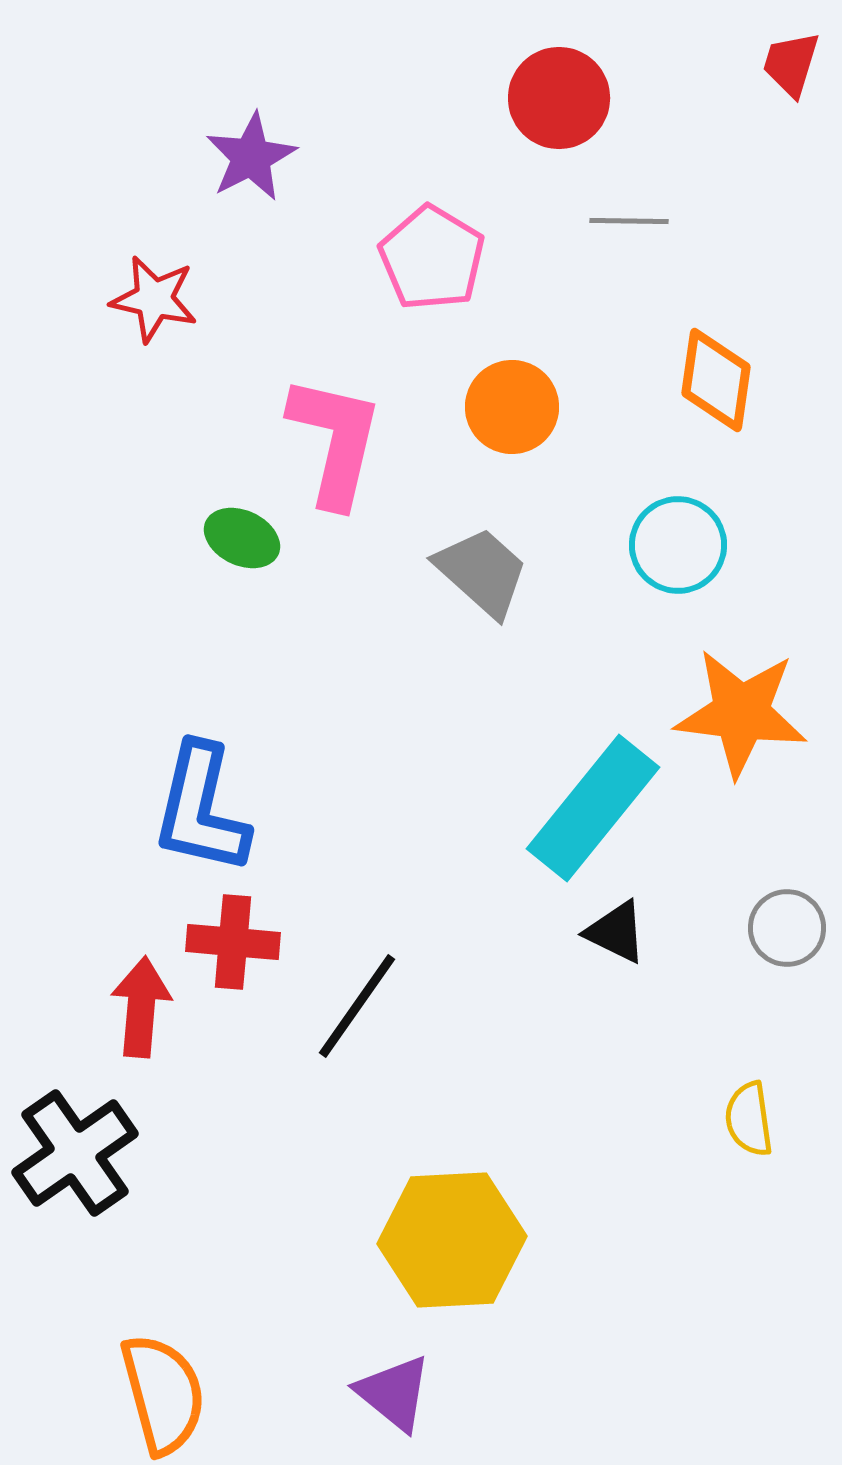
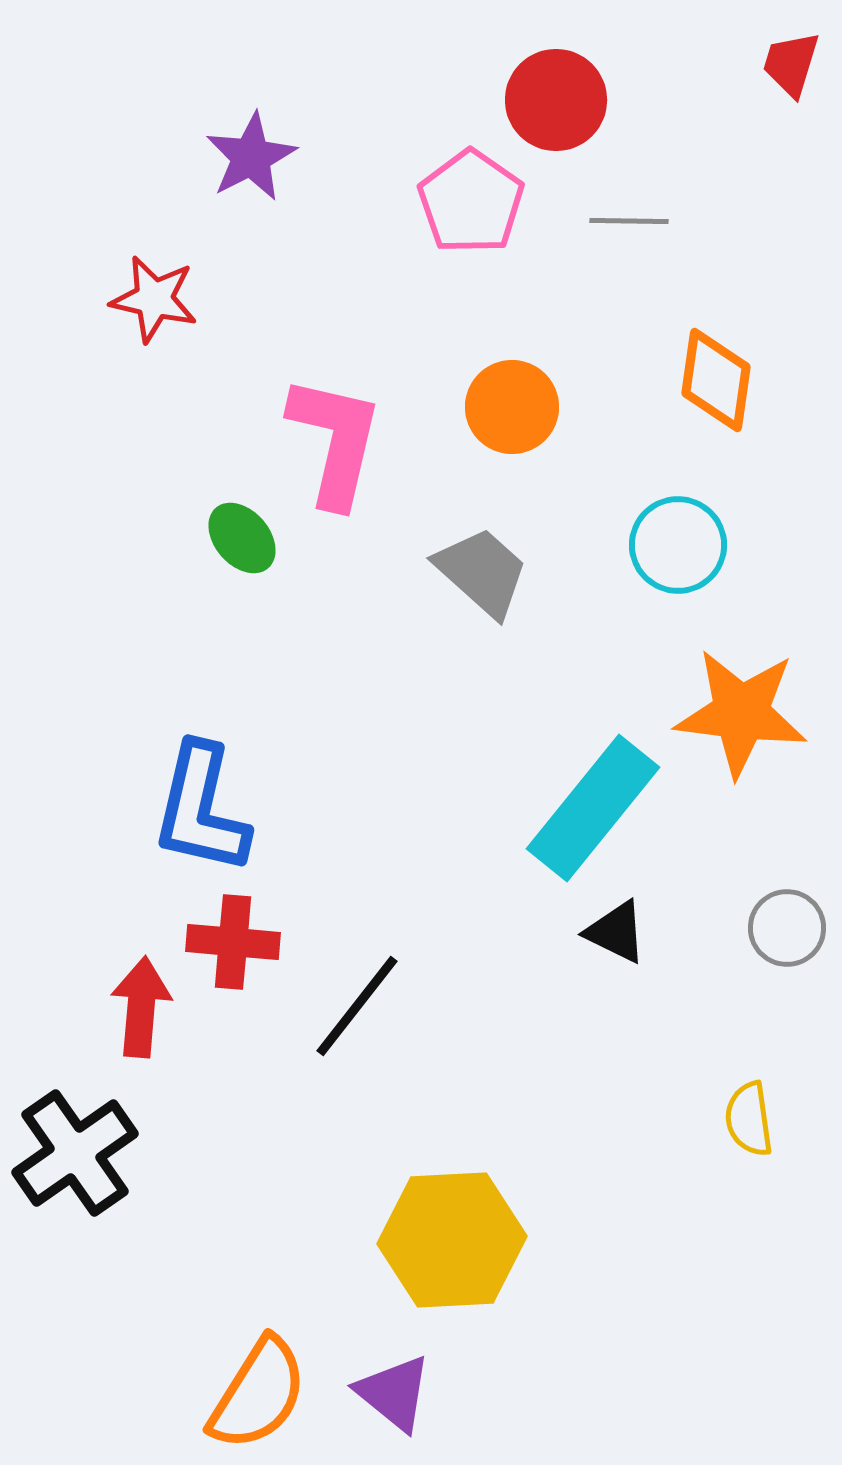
red circle: moved 3 px left, 2 px down
pink pentagon: moved 39 px right, 56 px up; rotated 4 degrees clockwise
green ellipse: rotated 24 degrees clockwise
black line: rotated 3 degrees clockwise
orange semicircle: moved 95 px right; rotated 47 degrees clockwise
